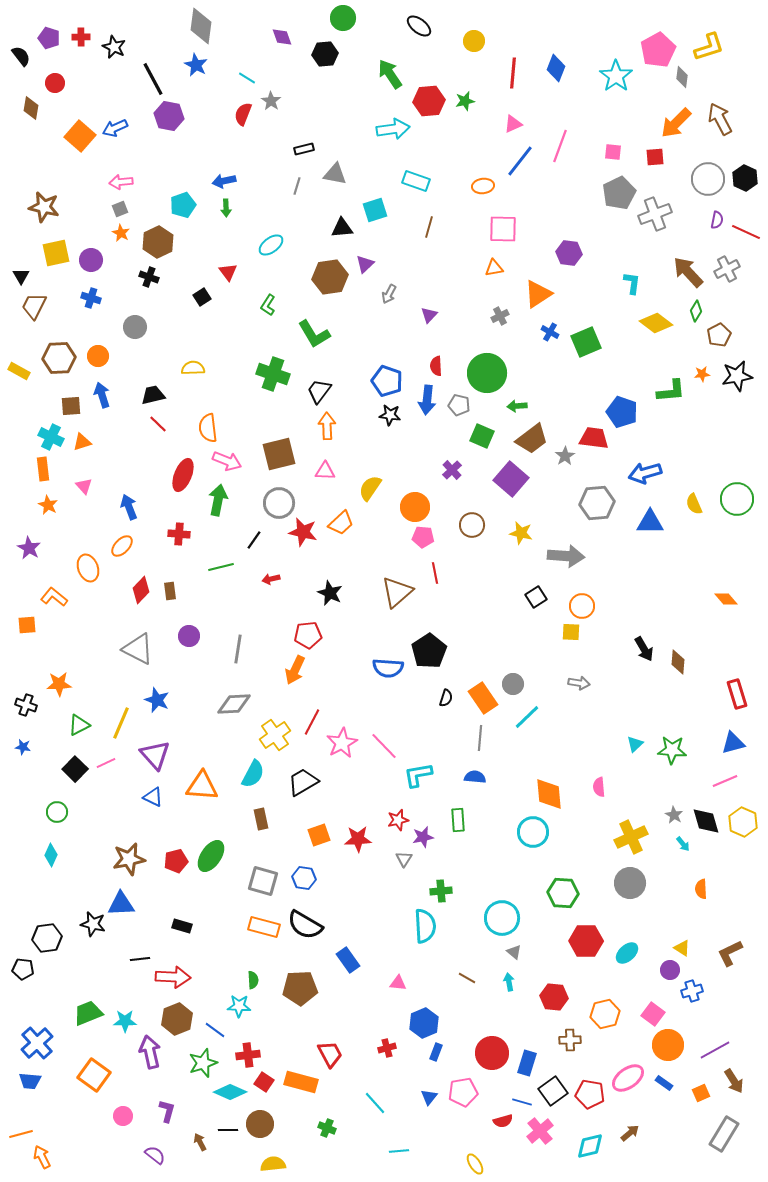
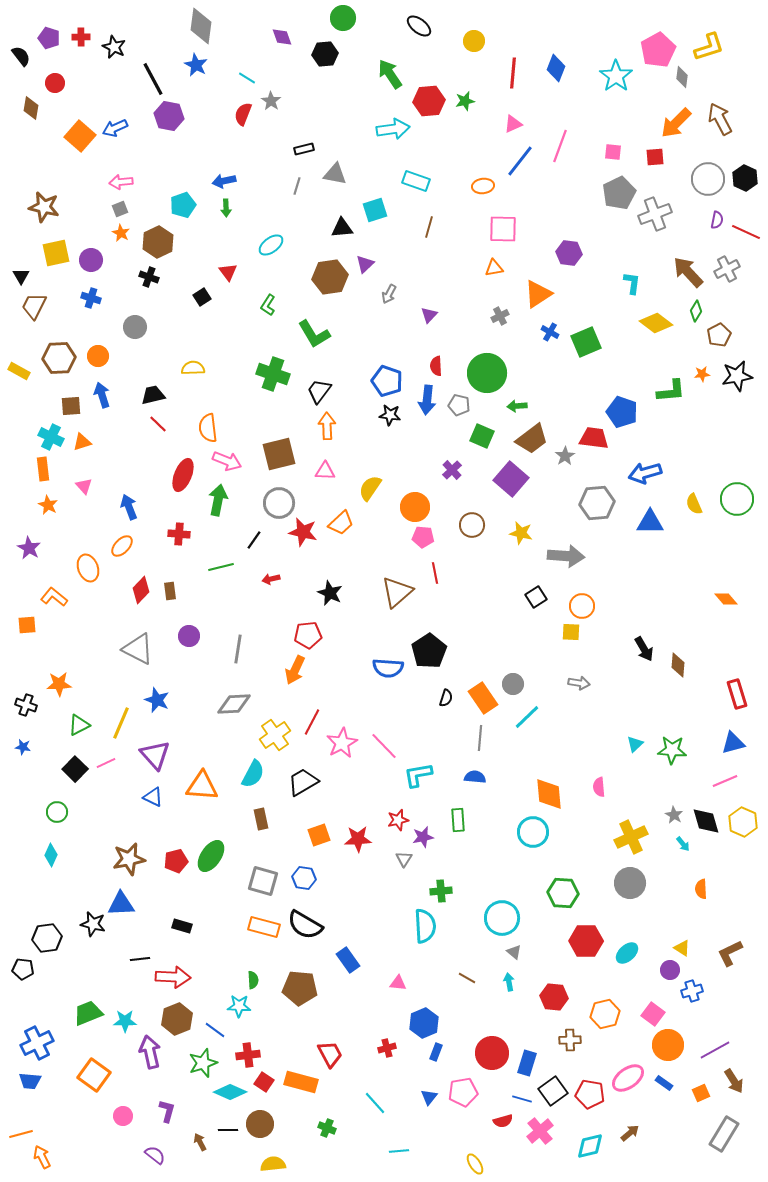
brown diamond at (678, 662): moved 3 px down
brown pentagon at (300, 988): rotated 8 degrees clockwise
blue cross at (37, 1043): rotated 16 degrees clockwise
blue line at (522, 1102): moved 3 px up
